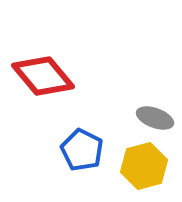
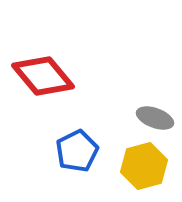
blue pentagon: moved 5 px left, 1 px down; rotated 18 degrees clockwise
